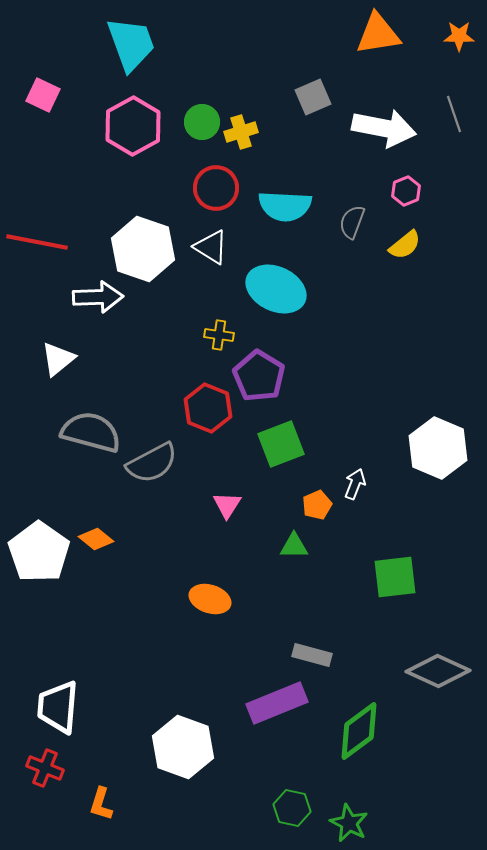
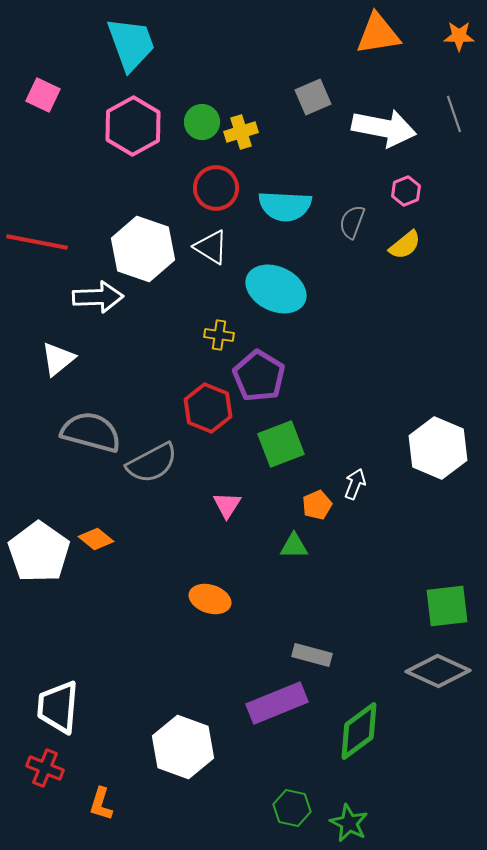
green square at (395, 577): moved 52 px right, 29 px down
